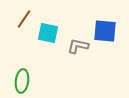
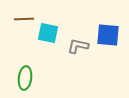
brown line: rotated 54 degrees clockwise
blue square: moved 3 px right, 4 px down
green ellipse: moved 3 px right, 3 px up
